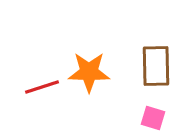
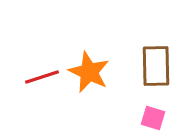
orange star: rotated 24 degrees clockwise
red line: moved 10 px up
